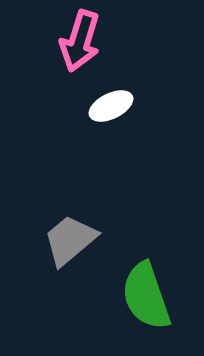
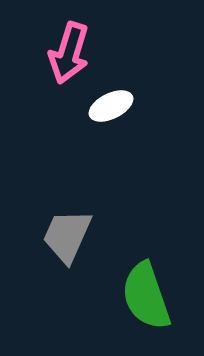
pink arrow: moved 11 px left, 12 px down
gray trapezoid: moved 3 px left, 4 px up; rotated 26 degrees counterclockwise
